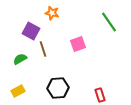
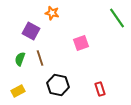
green line: moved 8 px right, 4 px up
pink square: moved 3 px right, 1 px up
brown line: moved 3 px left, 9 px down
green semicircle: rotated 40 degrees counterclockwise
black hexagon: moved 3 px up; rotated 15 degrees clockwise
red rectangle: moved 6 px up
